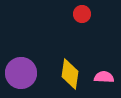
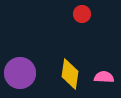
purple circle: moved 1 px left
